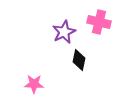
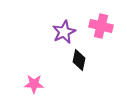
pink cross: moved 2 px right, 4 px down
